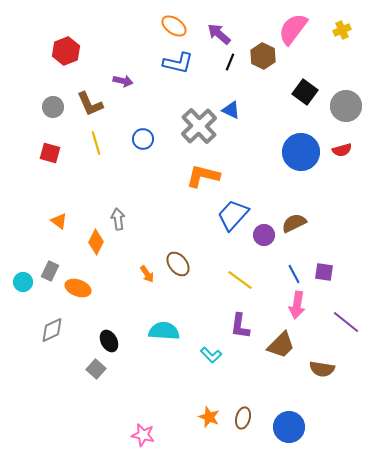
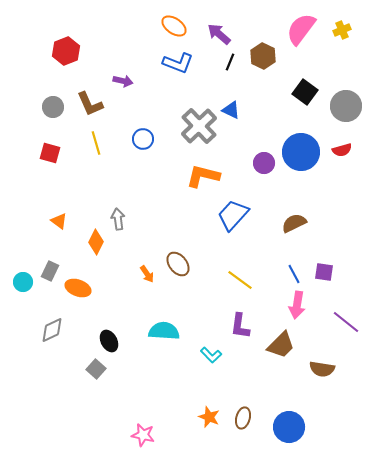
pink semicircle at (293, 29): moved 8 px right
blue L-shape at (178, 63): rotated 8 degrees clockwise
purple circle at (264, 235): moved 72 px up
